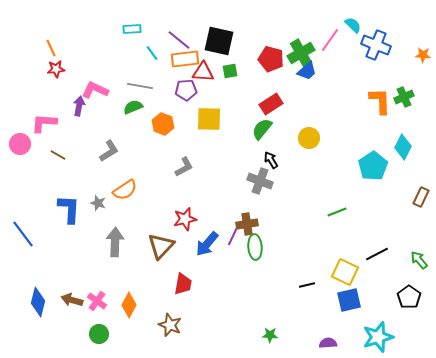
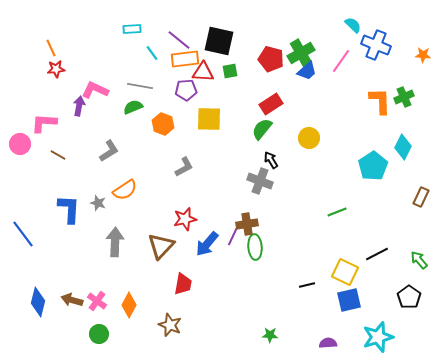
pink line at (330, 40): moved 11 px right, 21 px down
